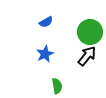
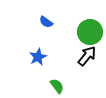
blue semicircle: rotated 64 degrees clockwise
blue star: moved 7 px left, 3 px down
green semicircle: rotated 28 degrees counterclockwise
